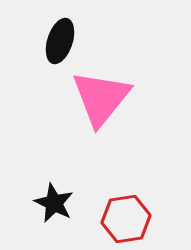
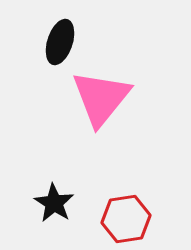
black ellipse: moved 1 px down
black star: rotated 6 degrees clockwise
